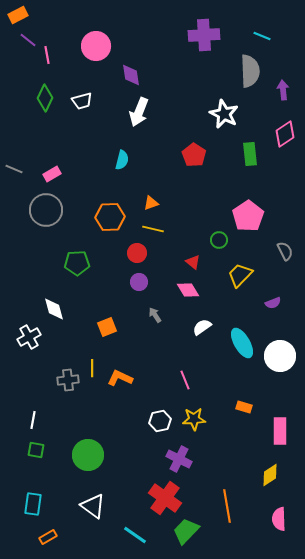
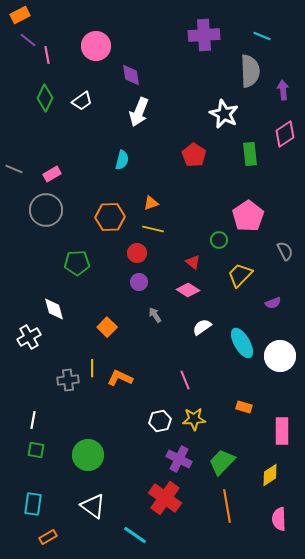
orange rectangle at (18, 15): moved 2 px right
white trapezoid at (82, 101): rotated 20 degrees counterclockwise
pink diamond at (188, 290): rotated 25 degrees counterclockwise
orange square at (107, 327): rotated 24 degrees counterclockwise
pink rectangle at (280, 431): moved 2 px right
green trapezoid at (186, 531): moved 36 px right, 69 px up
